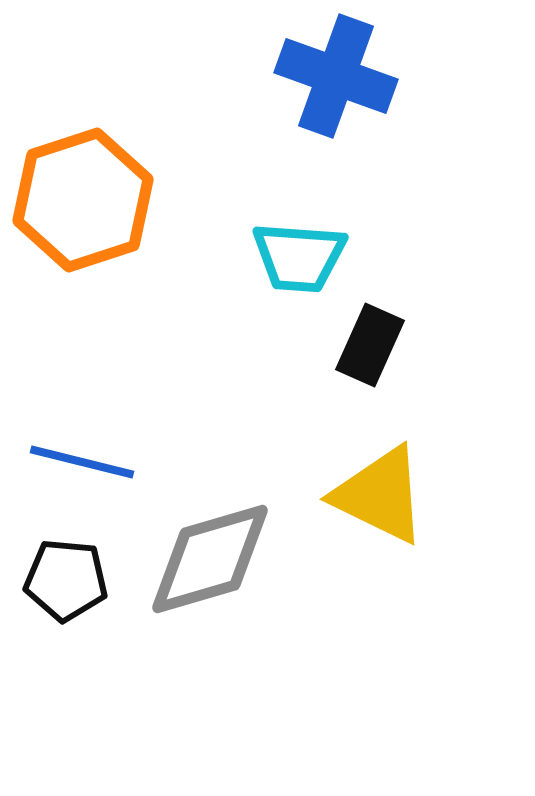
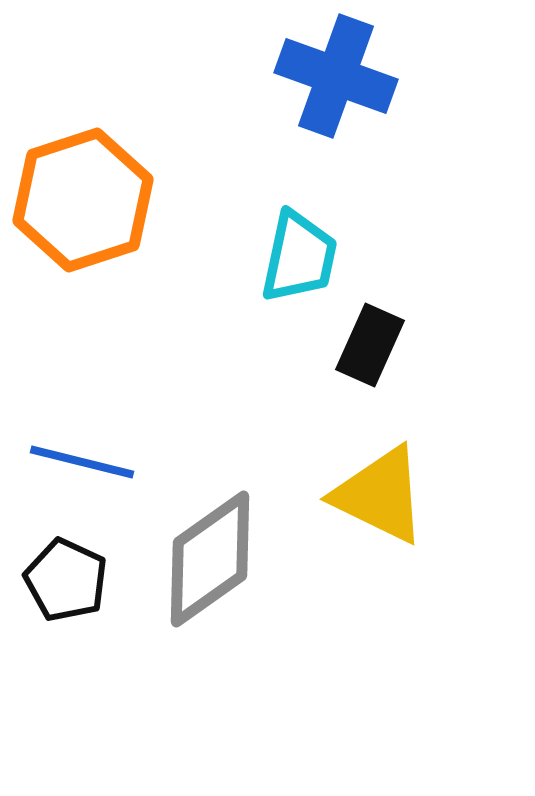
cyan trapezoid: rotated 82 degrees counterclockwise
gray diamond: rotated 19 degrees counterclockwise
black pentagon: rotated 20 degrees clockwise
